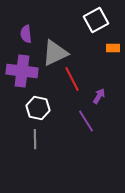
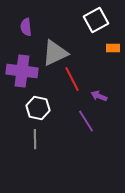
purple semicircle: moved 7 px up
purple arrow: rotated 98 degrees counterclockwise
